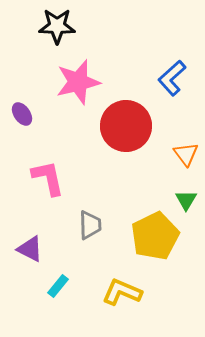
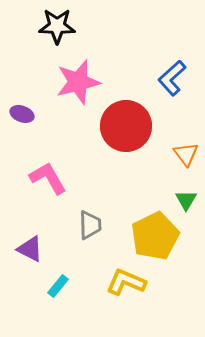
purple ellipse: rotated 35 degrees counterclockwise
pink L-shape: rotated 18 degrees counterclockwise
yellow L-shape: moved 4 px right, 10 px up
